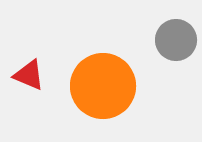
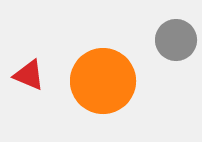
orange circle: moved 5 px up
